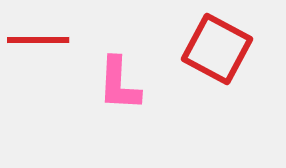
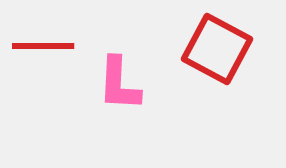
red line: moved 5 px right, 6 px down
